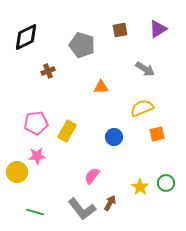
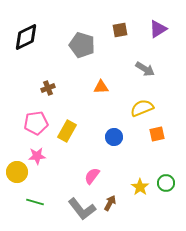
brown cross: moved 17 px down
green line: moved 10 px up
